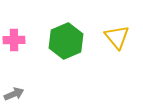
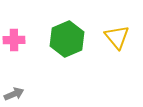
green hexagon: moved 1 px right, 2 px up
